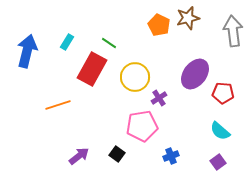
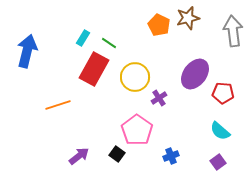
cyan rectangle: moved 16 px right, 4 px up
red rectangle: moved 2 px right
pink pentagon: moved 5 px left, 4 px down; rotated 28 degrees counterclockwise
